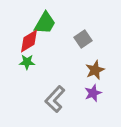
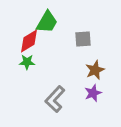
green trapezoid: moved 2 px right, 1 px up
gray square: rotated 30 degrees clockwise
